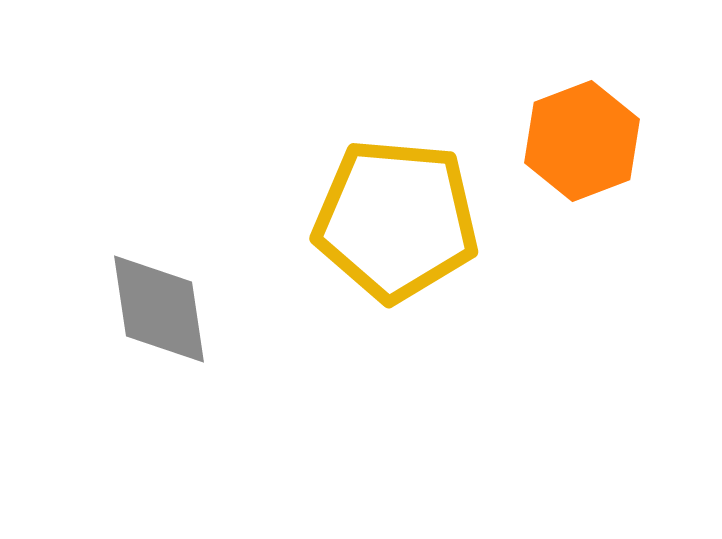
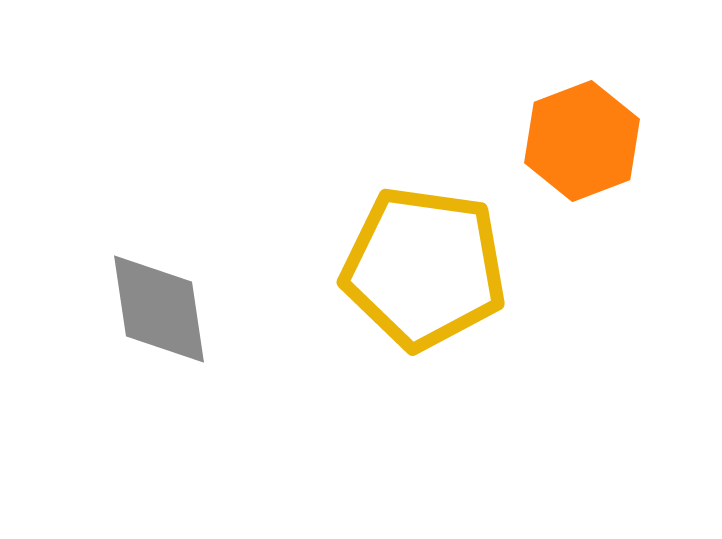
yellow pentagon: moved 28 px right, 48 px down; rotated 3 degrees clockwise
